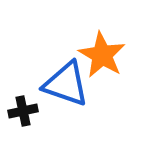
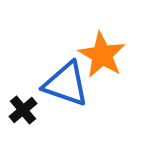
black cross: moved 1 px up; rotated 28 degrees counterclockwise
